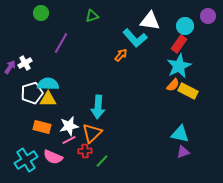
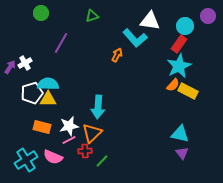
orange arrow: moved 4 px left; rotated 16 degrees counterclockwise
purple triangle: moved 1 px left, 1 px down; rotated 48 degrees counterclockwise
